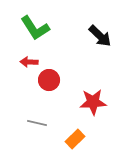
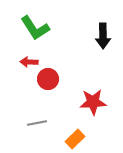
black arrow: moved 3 px right; rotated 45 degrees clockwise
red circle: moved 1 px left, 1 px up
gray line: rotated 24 degrees counterclockwise
